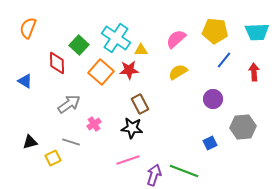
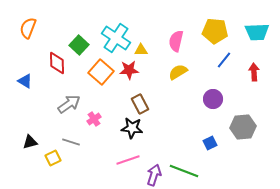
pink semicircle: moved 2 px down; rotated 35 degrees counterclockwise
pink cross: moved 5 px up
